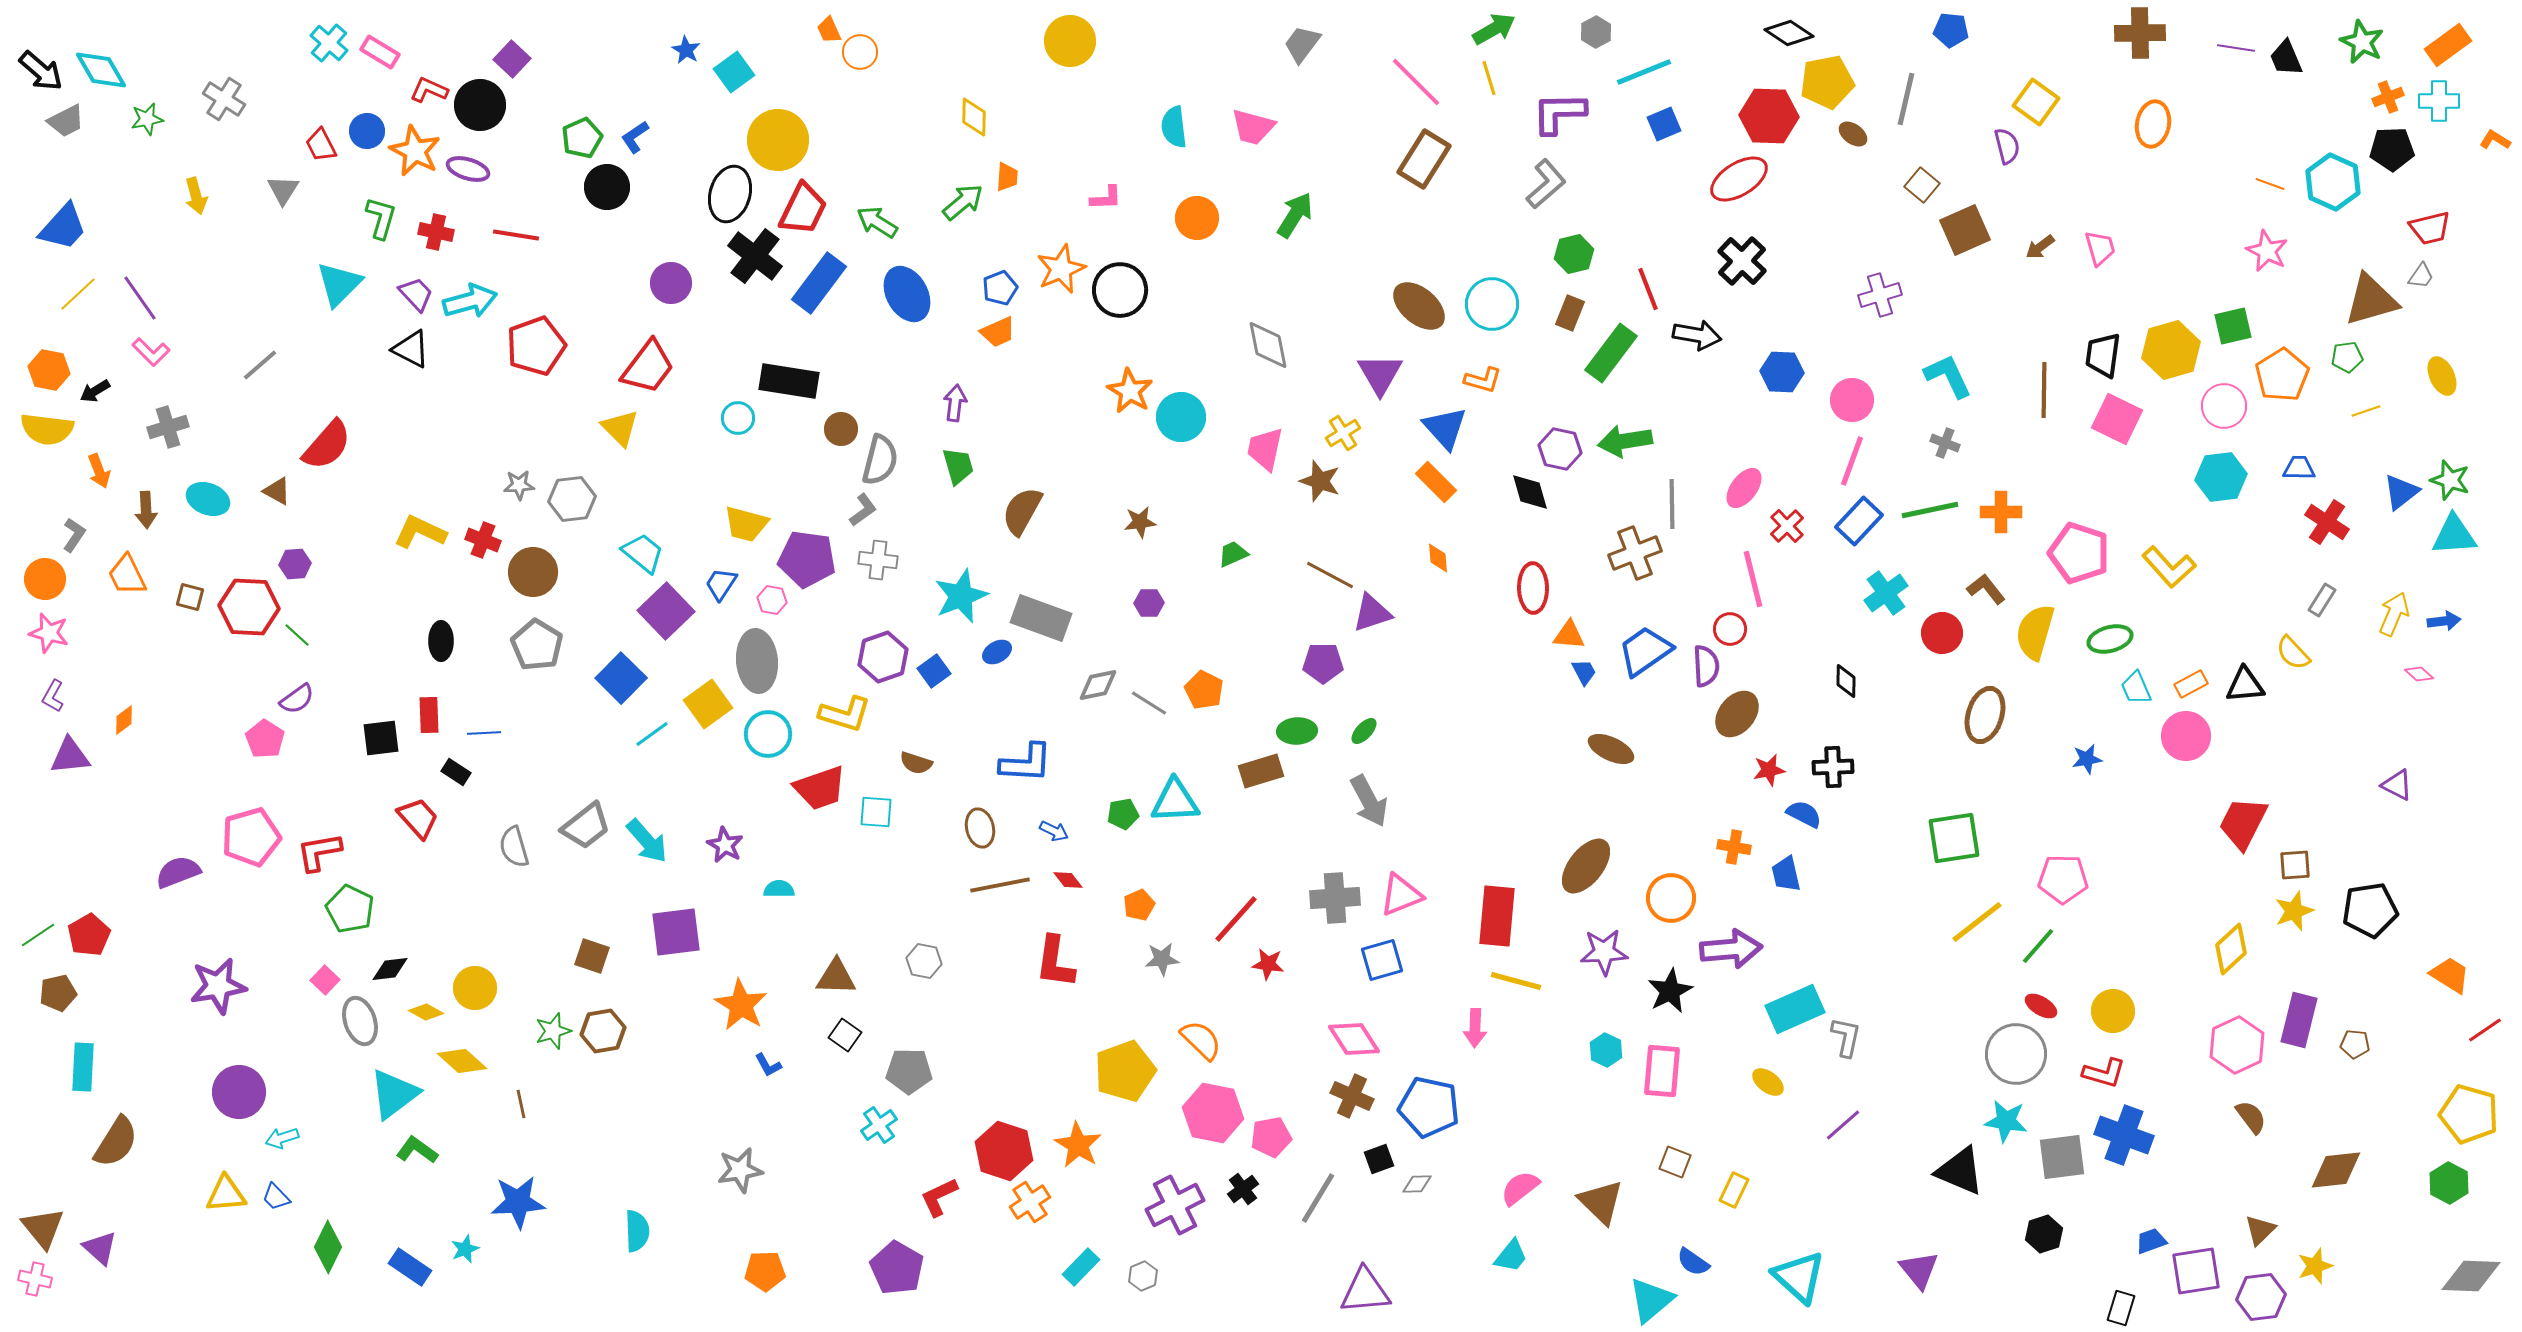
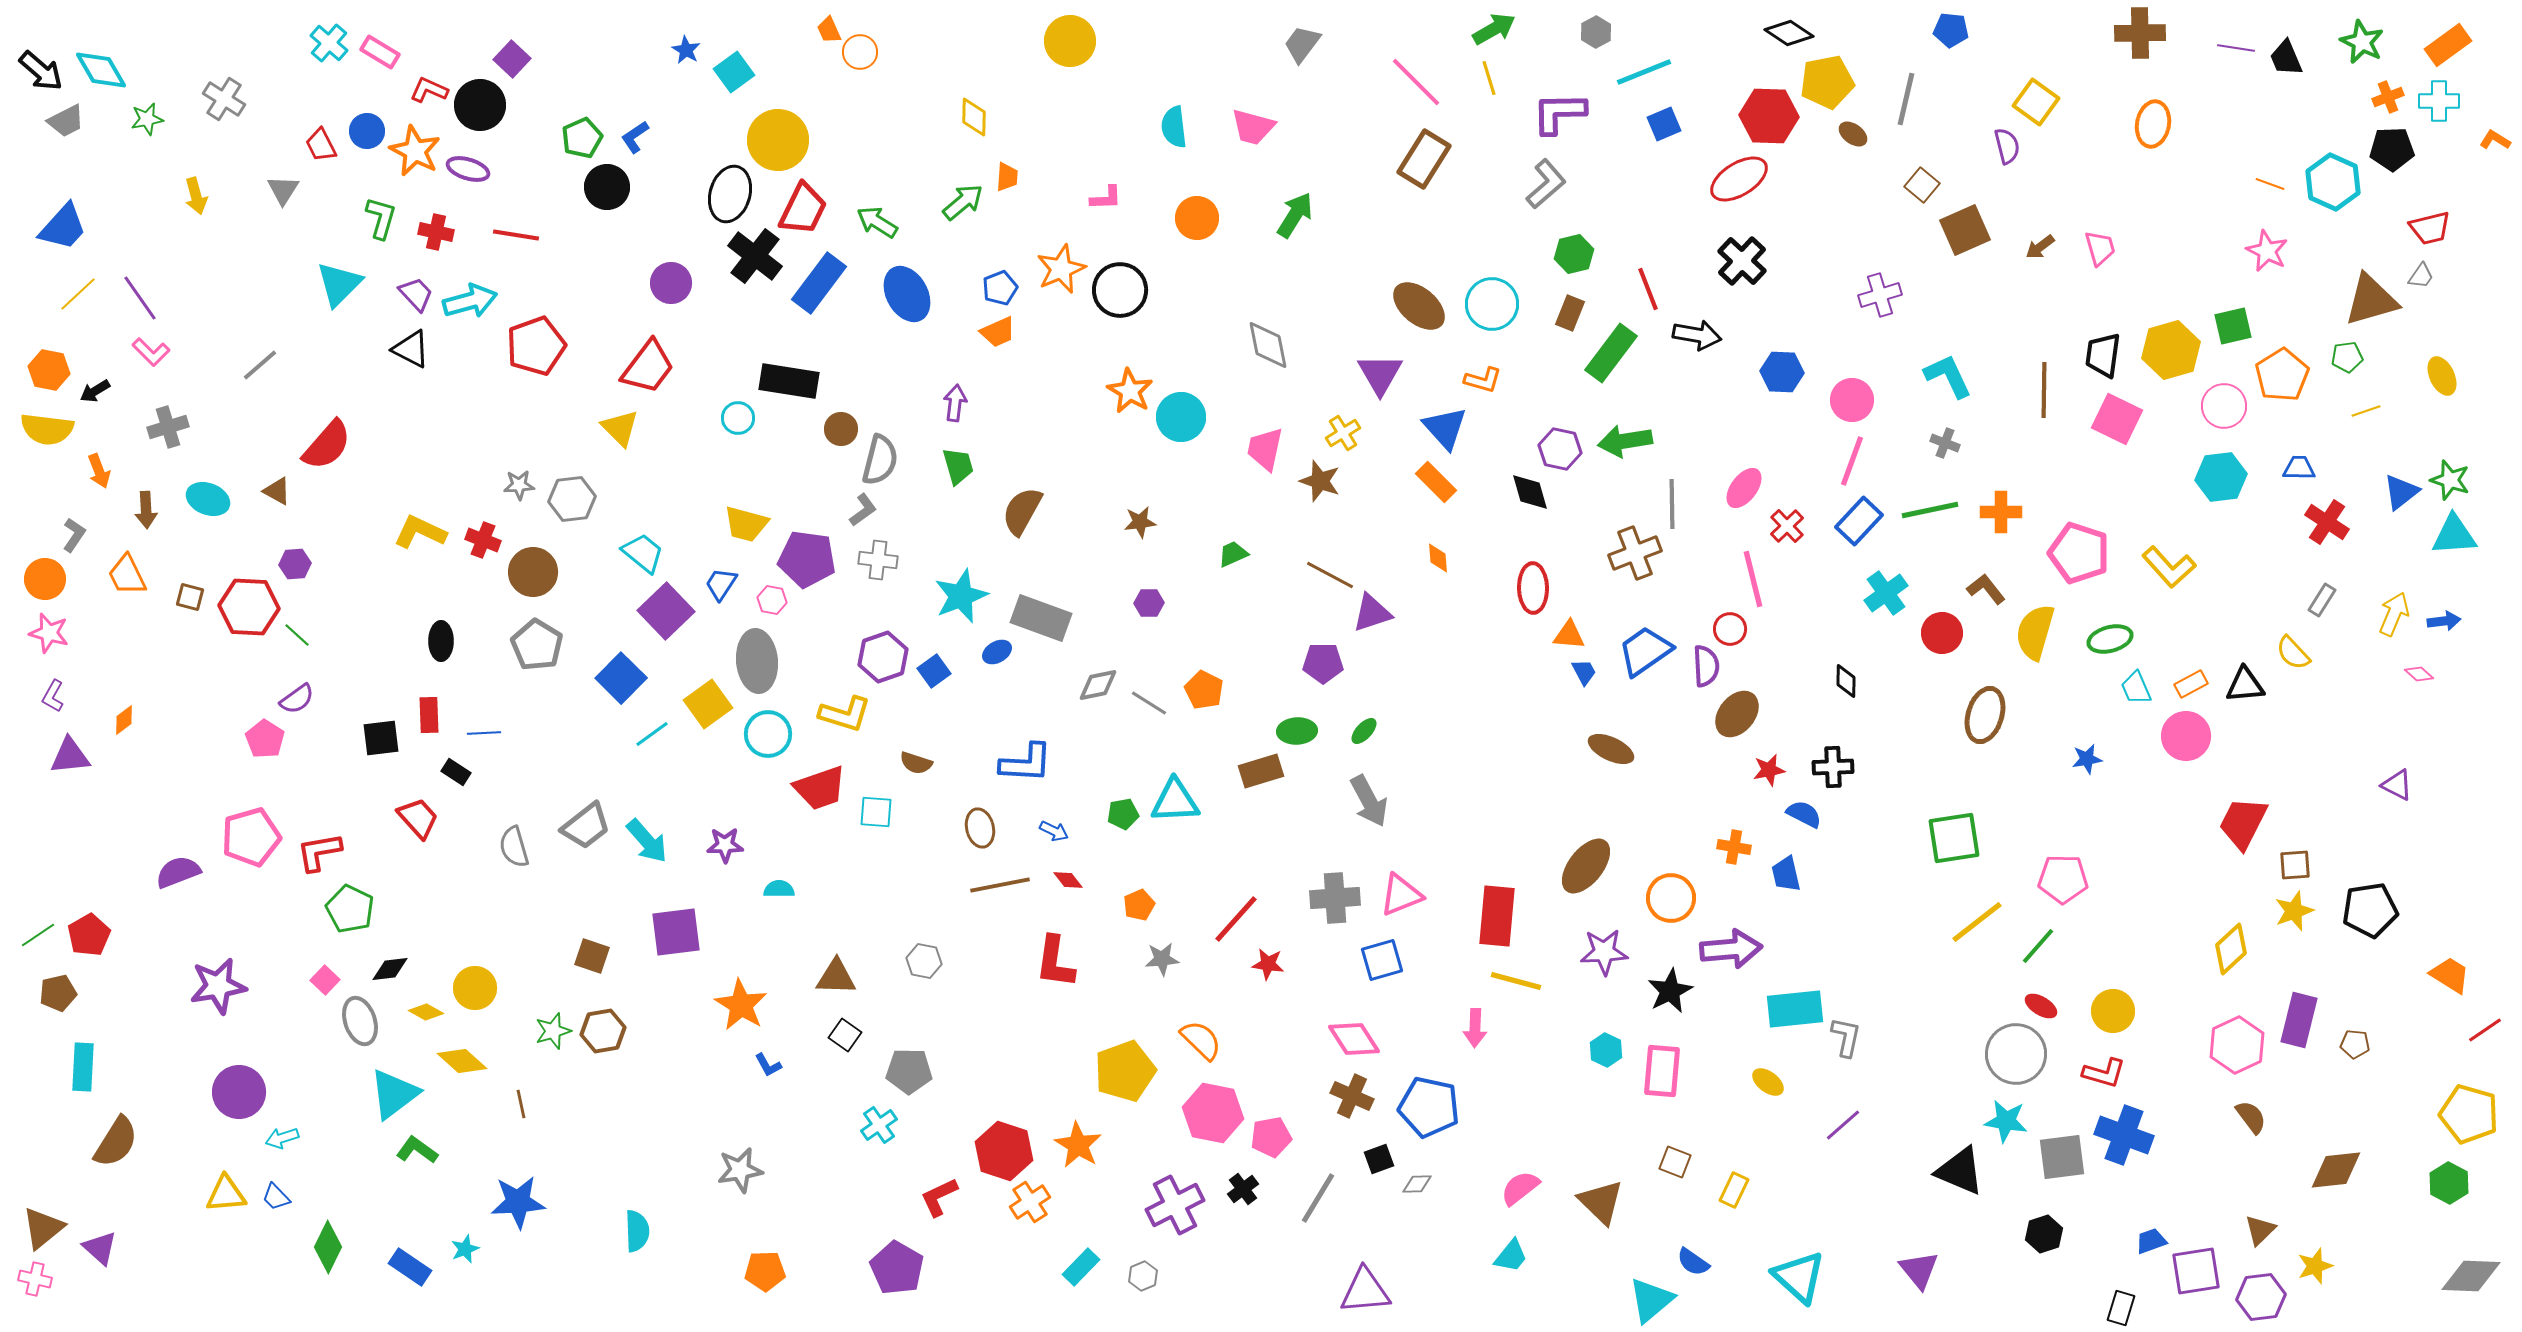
purple star at (725, 845): rotated 30 degrees counterclockwise
cyan rectangle at (1795, 1009): rotated 18 degrees clockwise
brown triangle at (43, 1228): rotated 30 degrees clockwise
